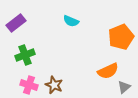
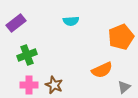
cyan semicircle: rotated 28 degrees counterclockwise
green cross: moved 2 px right
orange semicircle: moved 6 px left, 1 px up
pink cross: rotated 18 degrees counterclockwise
